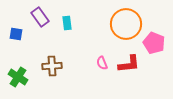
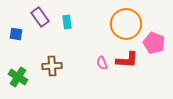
cyan rectangle: moved 1 px up
red L-shape: moved 2 px left, 4 px up; rotated 10 degrees clockwise
